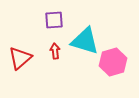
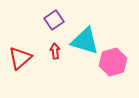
purple square: rotated 30 degrees counterclockwise
